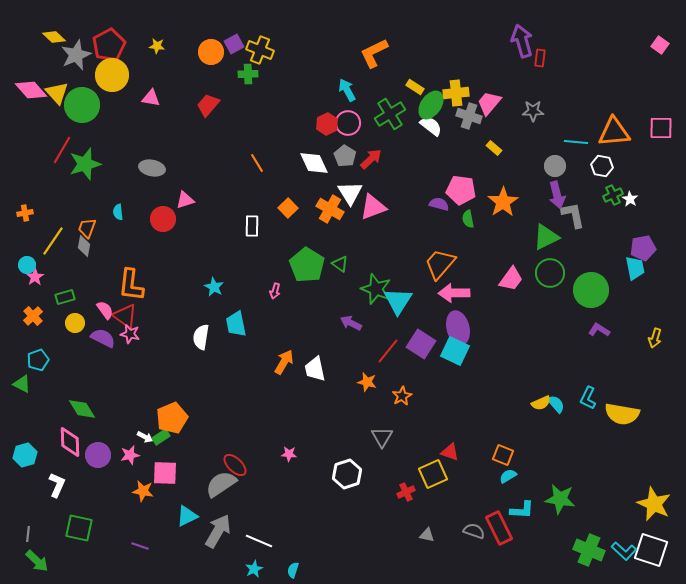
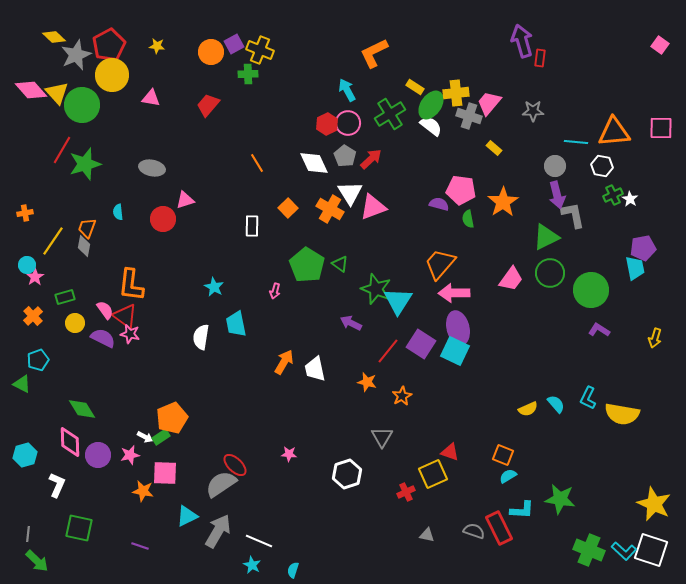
yellow semicircle at (541, 403): moved 13 px left, 6 px down
cyan star at (254, 569): moved 2 px left, 4 px up; rotated 18 degrees counterclockwise
